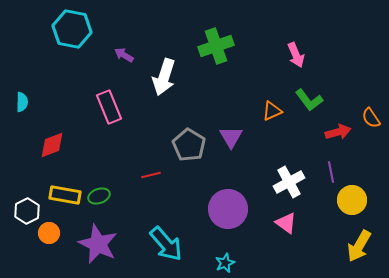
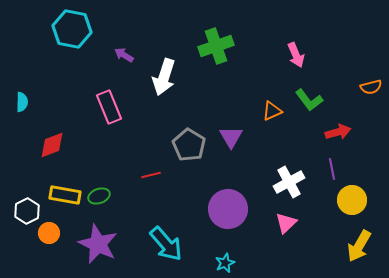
orange semicircle: moved 31 px up; rotated 70 degrees counterclockwise
purple line: moved 1 px right, 3 px up
pink triangle: rotated 40 degrees clockwise
